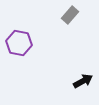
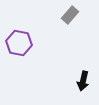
black arrow: rotated 132 degrees clockwise
